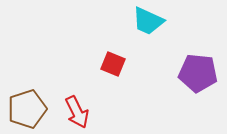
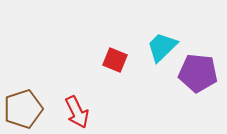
cyan trapezoid: moved 14 px right, 26 px down; rotated 112 degrees clockwise
red square: moved 2 px right, 4 px up
brown pentagon: moved 4 px left
